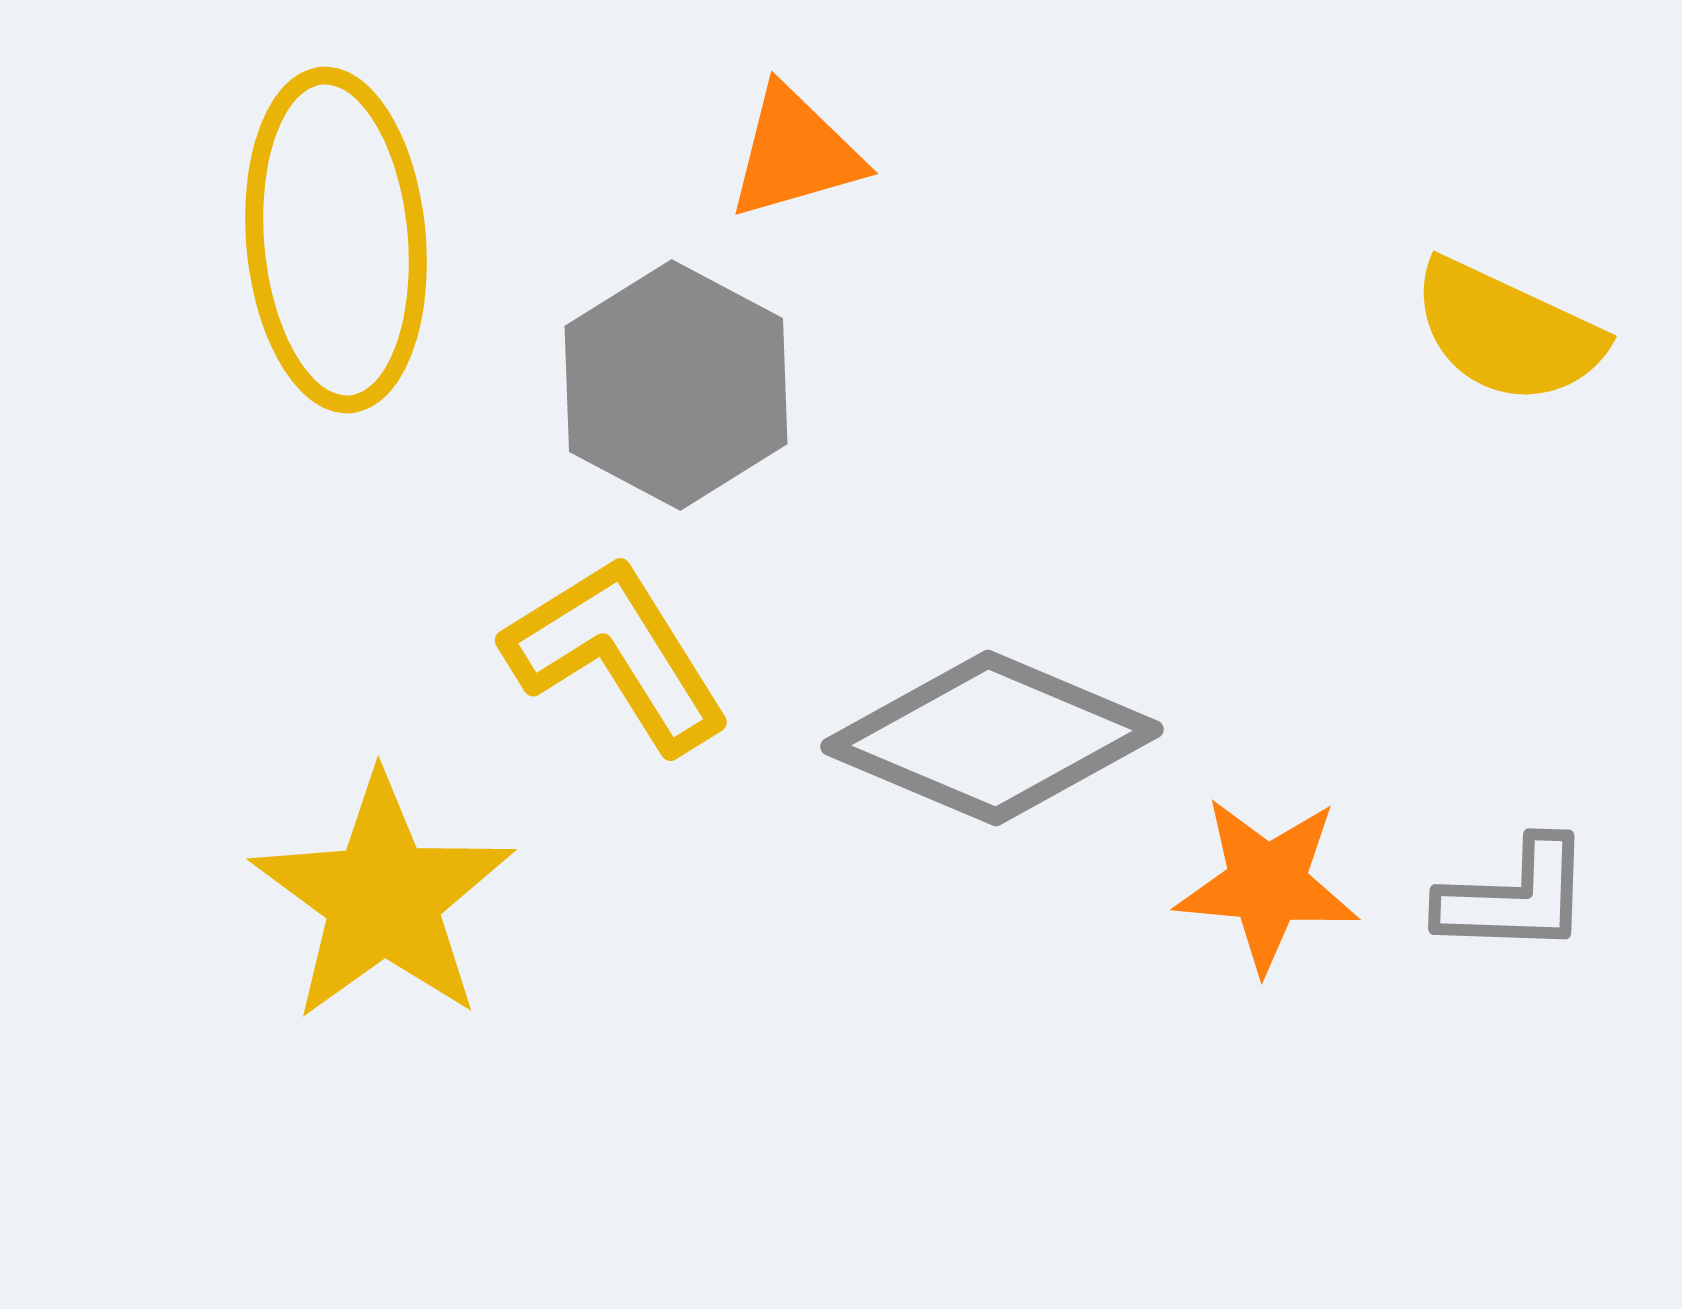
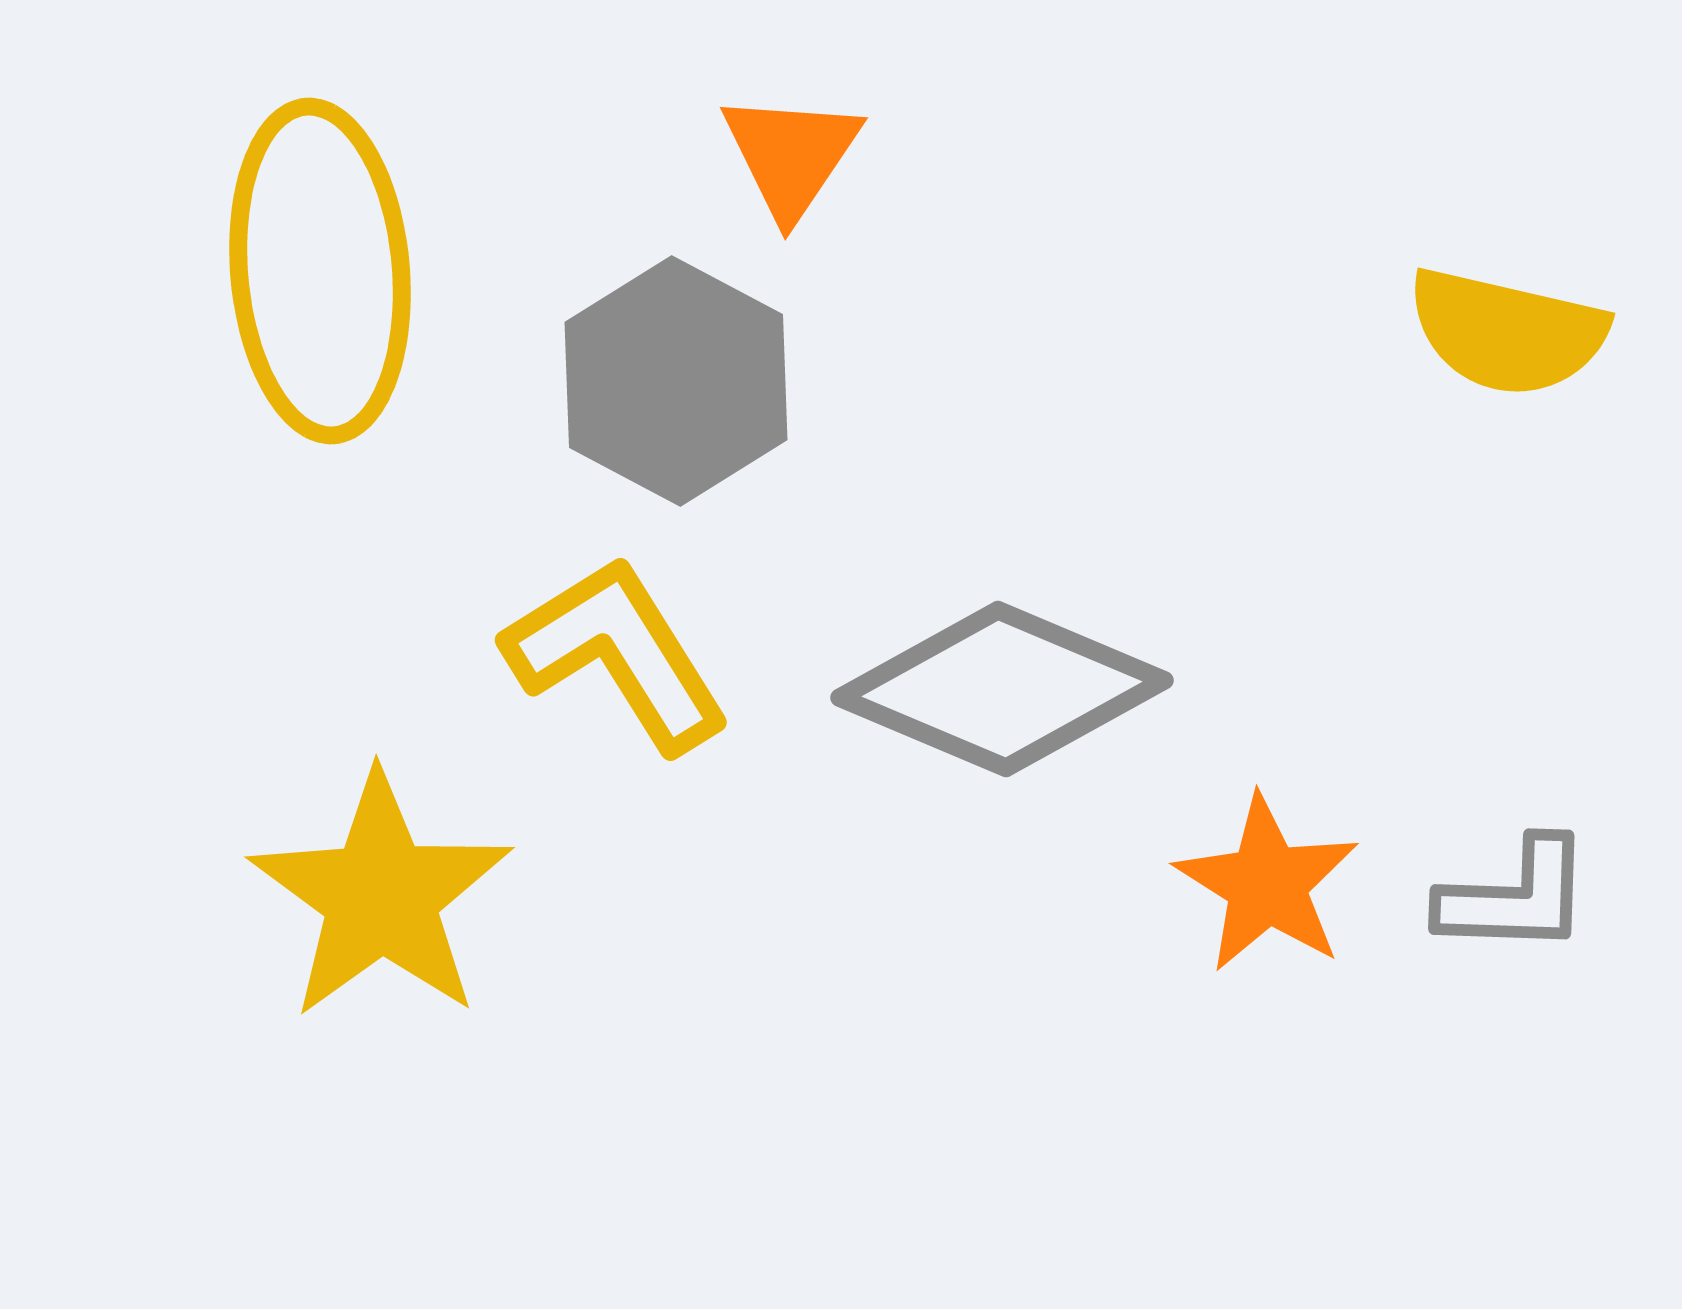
orange triangle: moved 4 px left, 2 px down; rotated 40 degrees counterclockwise
yellow ellipse: moved 16 px left, 31 px down
yellow semicircle: rotated 12 degrees counterclockwise
gray hexagon: moved 4 px up
gray diamond: moved 10 px right, 49 px up
orange star: rotated 27 degrees clockwise
yellow star: moved 2 px left, 2 px up
